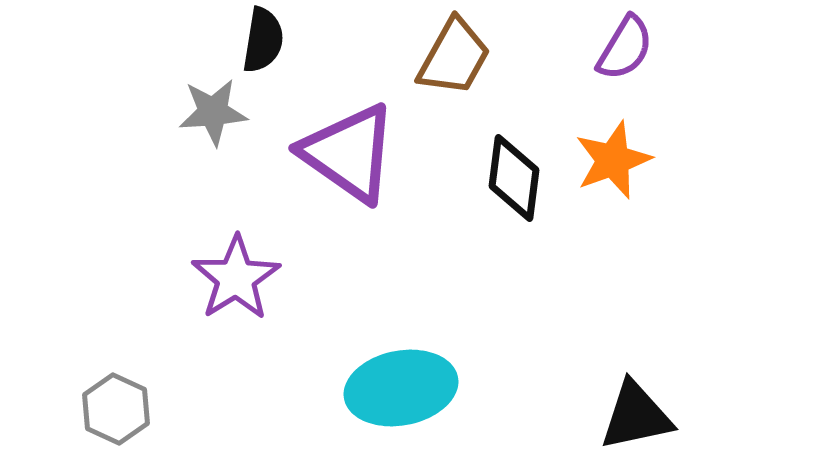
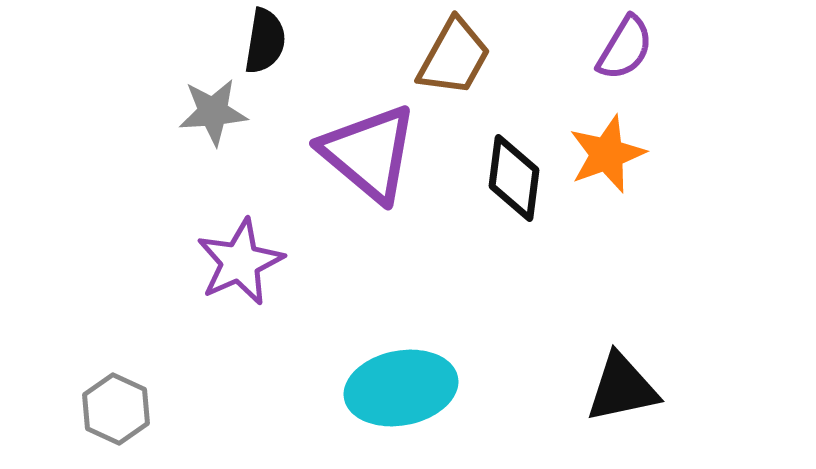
black semicircle: moved 2 px right, 1 px down
purple triangle: moved 20 px right; rotated 5 degrees clockwise
orange star: moved 6 px left, 6 px up
purple star: moved 4 px right, 16 px up; rotated 8 degrees clockwise
black triangle: moved 14 px left, 28 px up
